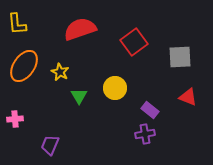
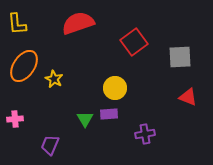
red semicircle: moved 2 px left, 6 px up
yellow star: moved 6 px left, 7 px down
green triangle: moved 6 px right, 23 px down
purple rectangle: moved 41 px left, 4 px down; rotated 42 degrees counterclockwise
